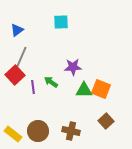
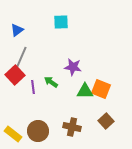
purple star: rotated 12 degrees clockwise
green triangle: moved 1 px right, 1 px down
brown cross: moved 1 px right, 4 px up
